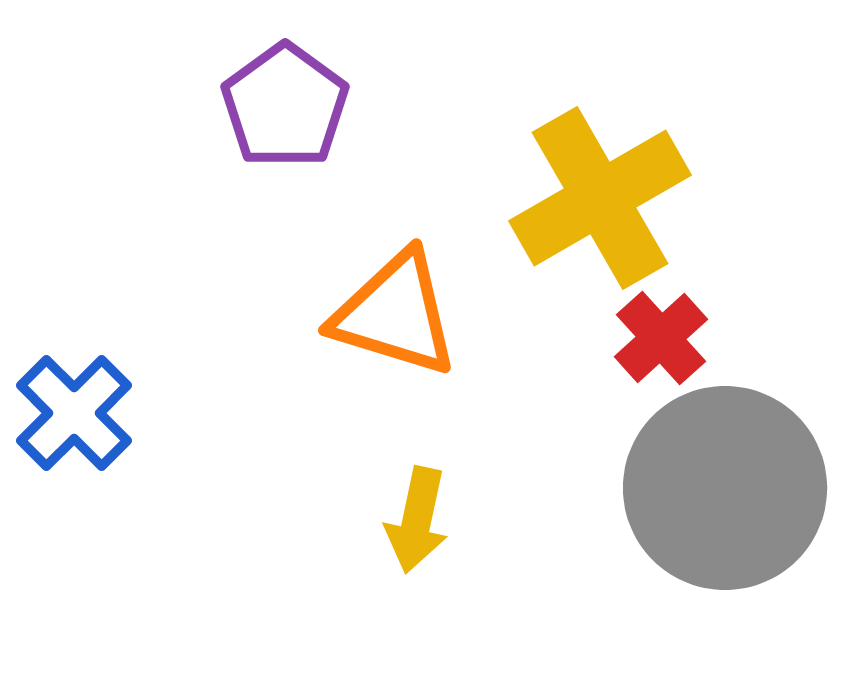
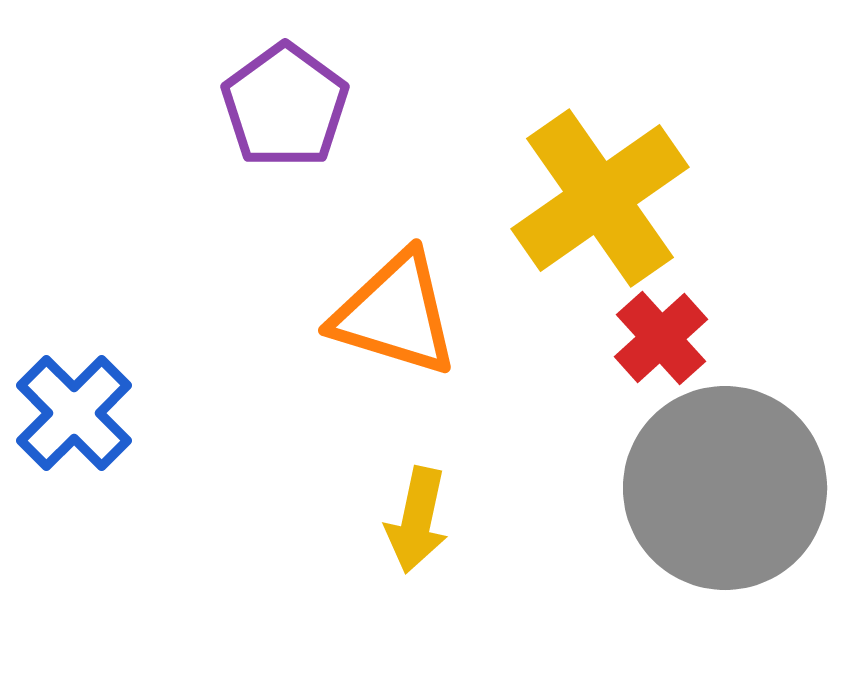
yellow cross: rotated 5 degrees counterclockwise
